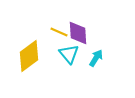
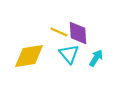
yellow diamond: rotated 28 degrees clockwise
